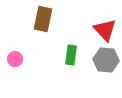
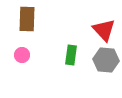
brown rectangle: moved 16 px left; rotated 10 degrees counterclockwise
red triangle: moved 1 px left
pink circle: moved 7 px right, 4 px up
